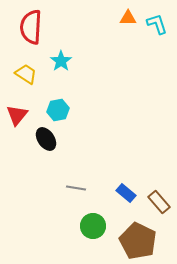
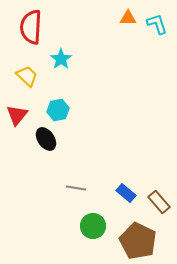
cyan star: moved 2 px up
yellow trapezoid: moved 1 px right, 2 px down; rotated 10 degrees clockwise
